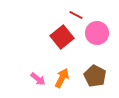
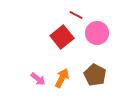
brown pentagon: moved 1 px up
